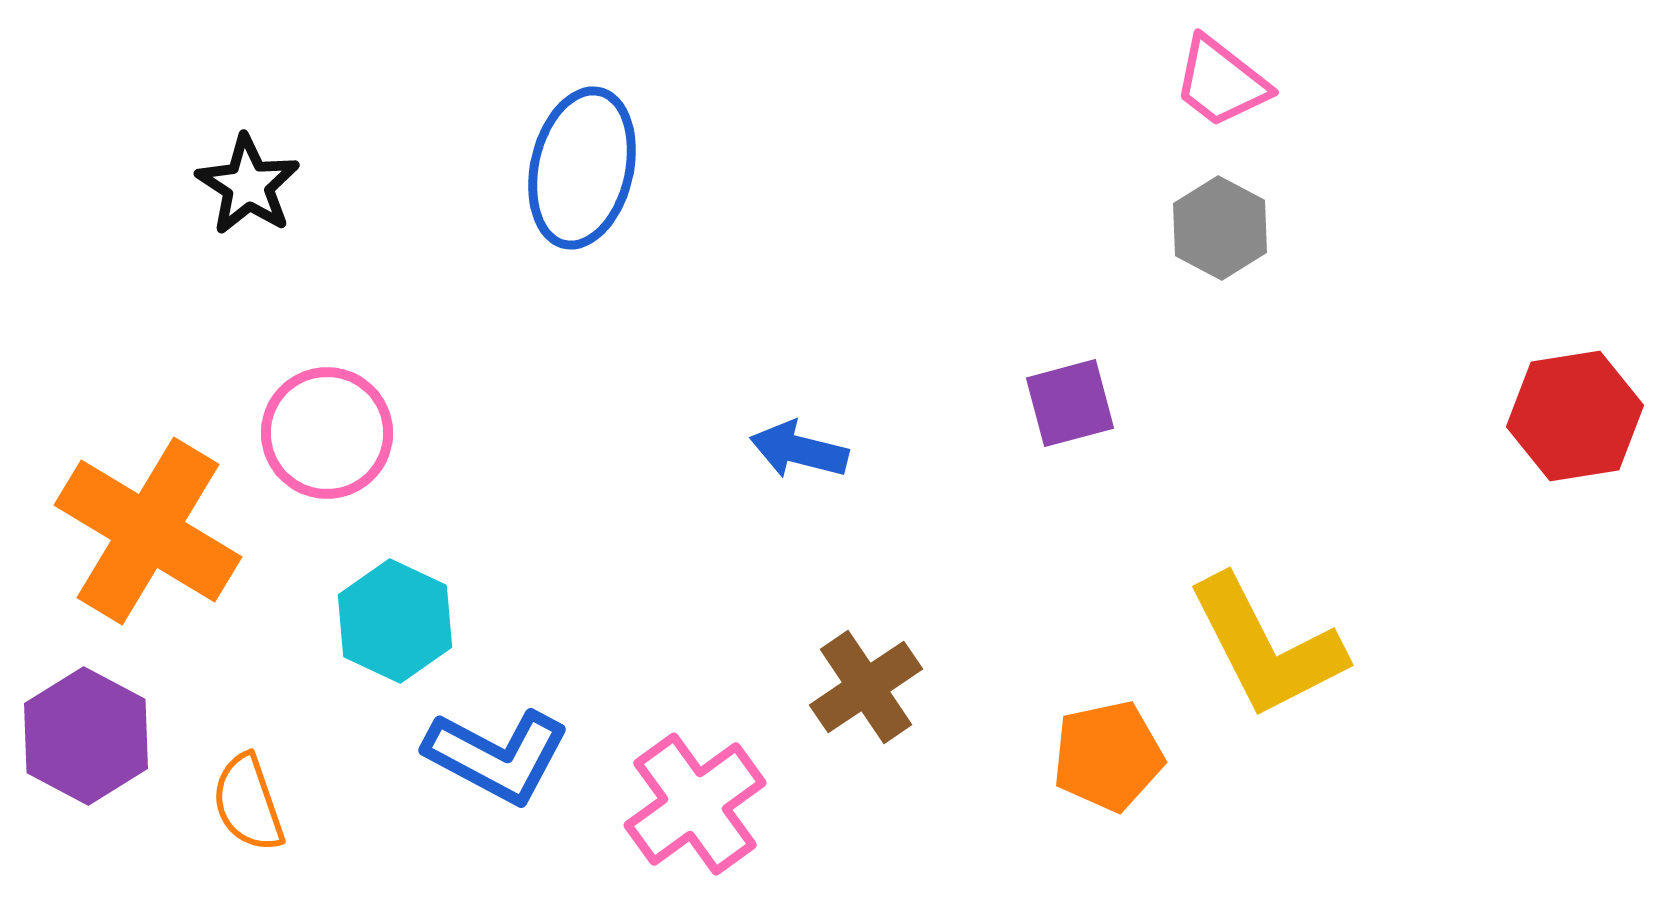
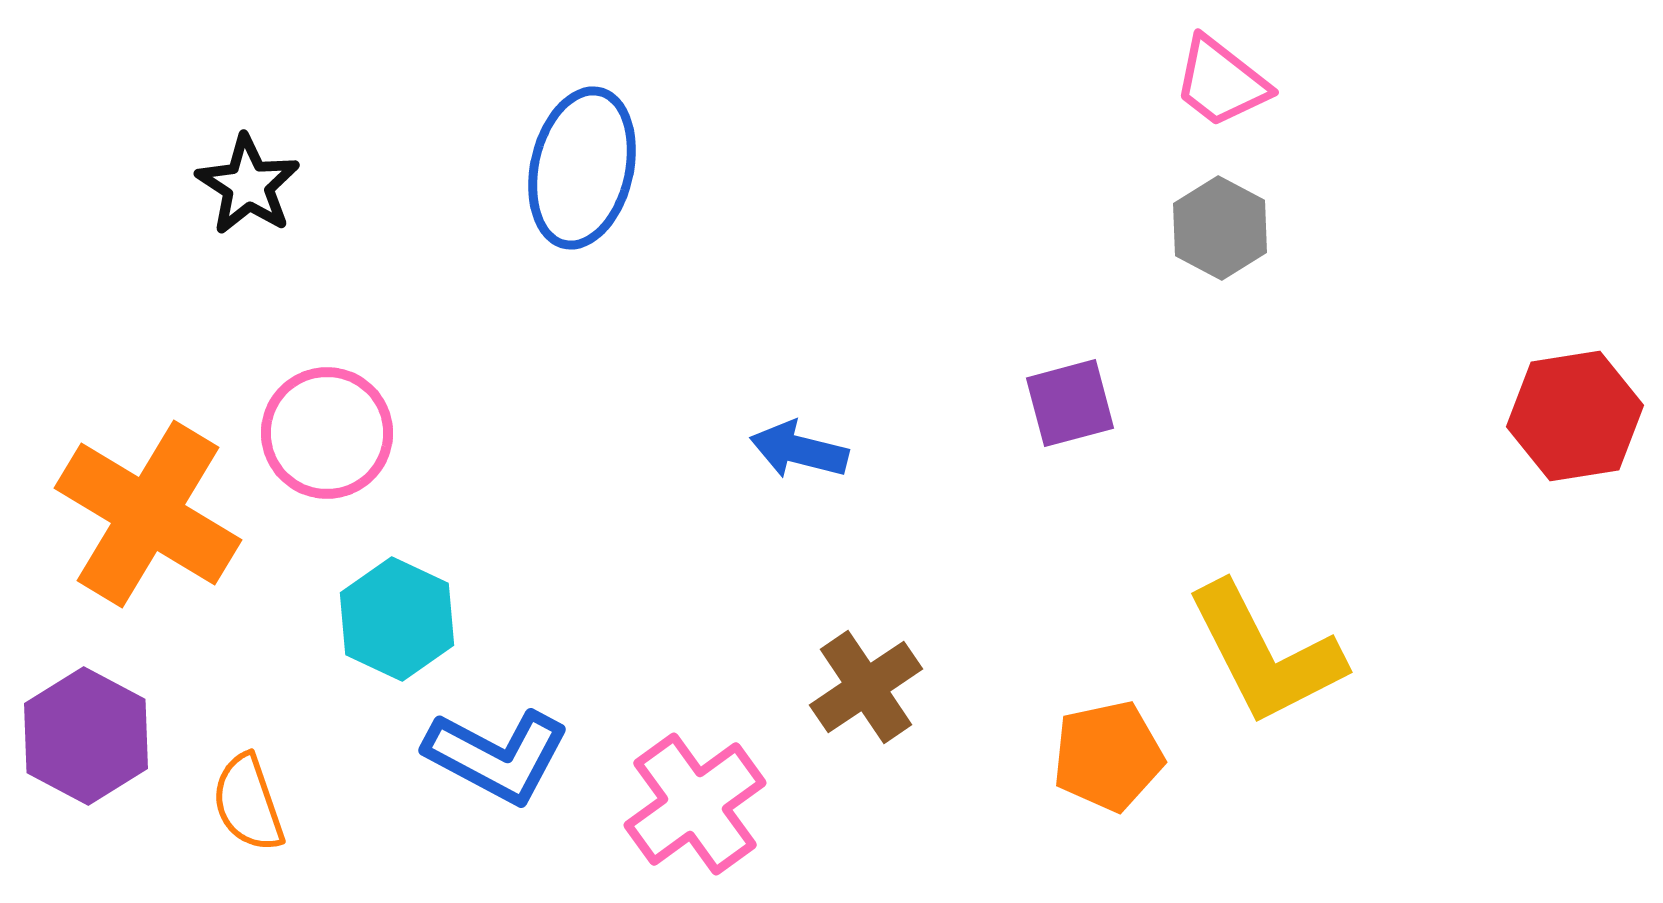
orange cross: moved 17 px up
cyan hexagon: moved 2 px right, 2 px up
yellow L-shape: moved 1 px left, 7 px down
